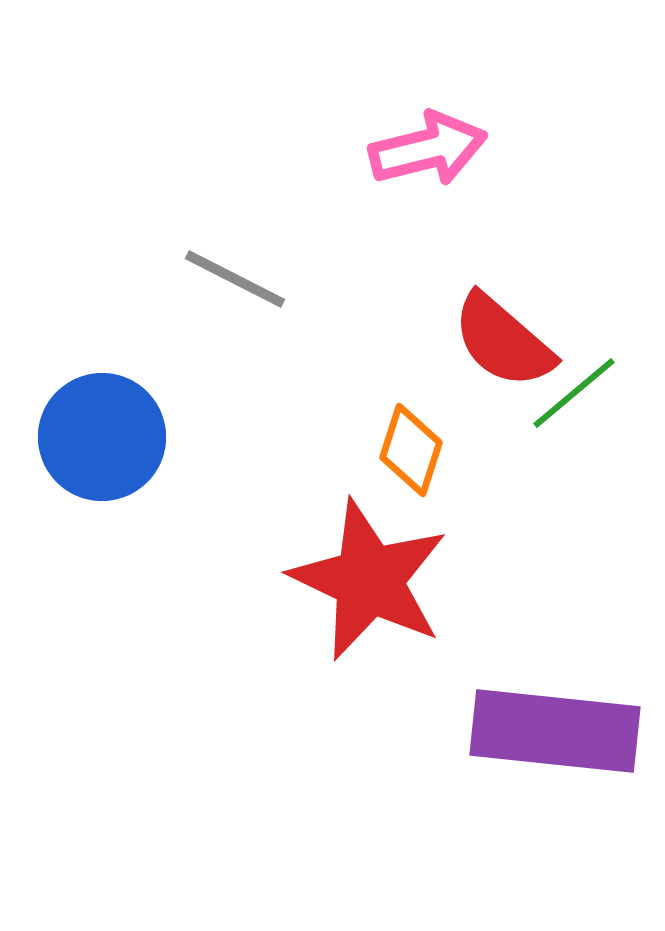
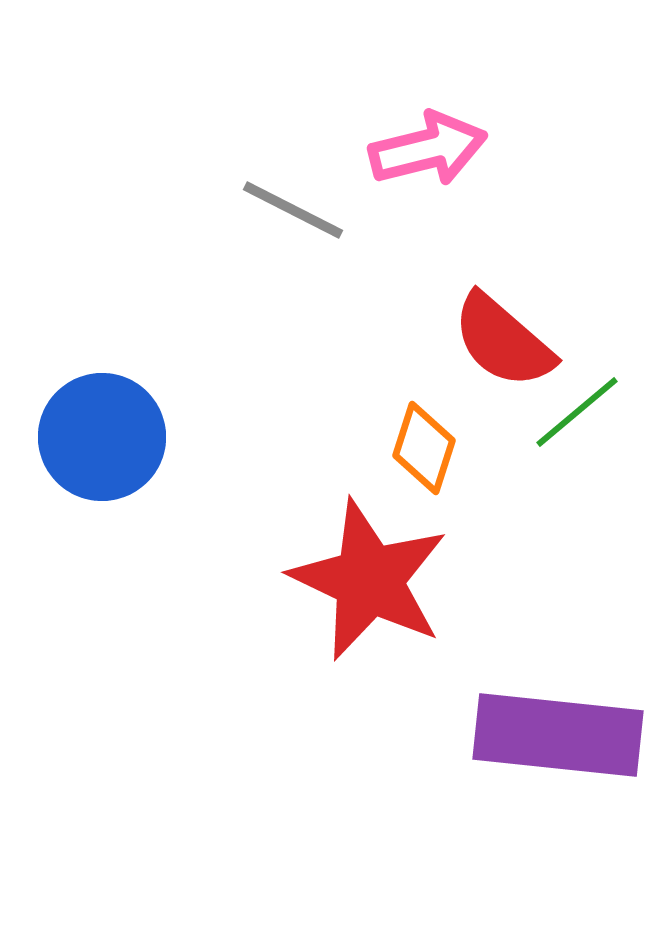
gray line: moved 58 px right, 69 px up
green line: moved 3 px right, 19 px down
orange diamond: moved 13 px right, 2 px up
purple rectangle: moved 3 px right, 4 px down
